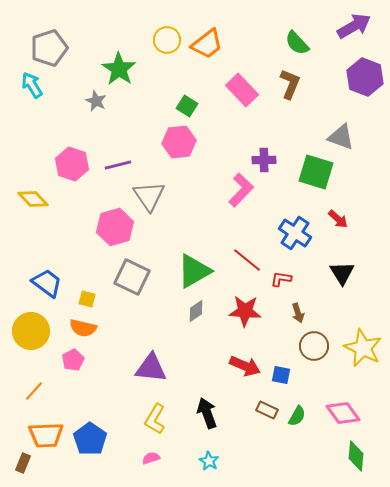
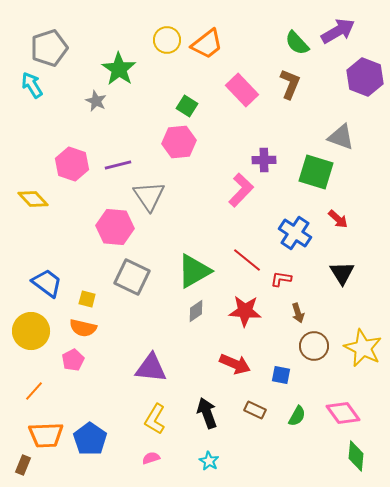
purple arrow at (354, 26): moved 16 px left, 5 px down
pink hexagon at (115, 227): rotated 21 degrees clockwise
red arrow at (245, 366): moved 10 px left, 2 px up
brown rectangle at (267, 410): moved 12 px left
brown rectangle at (23, 463): moved 2 px down
